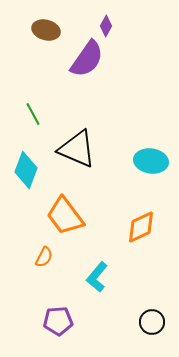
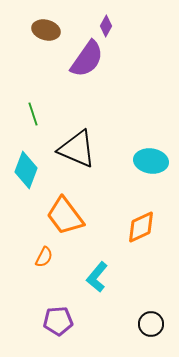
green line: rotated 10 degrees clockwise
black circle: moved 1 px left, 2 px down
